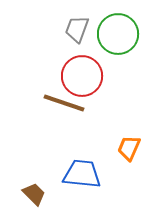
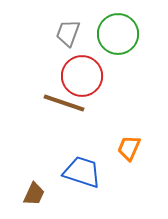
gray trapezoid: moved 9 px left, 4 px down
blue trapezoid: moved 2 px up; rotated 12 degrees clockwise
brown trapezoid: rotated 70 degrees clockwise
